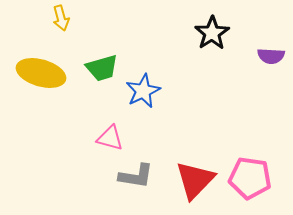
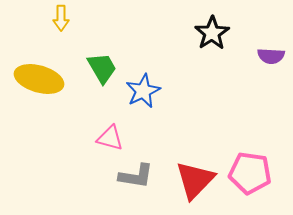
yellow arrow: rotated 15 degrees clockwise
green trapezoid: rotated 104 degrees counterclockwise
yellow ellipse: moved 2 px left, 6 px down
pink pentagon: moved 5 px up
